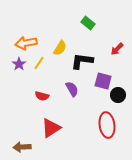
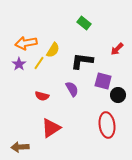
green rectangle: moved 4 px left
yellow semicircle: moved 7 px left, 2 px down
brown arrow: moved 2 px left
